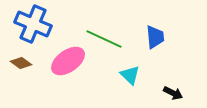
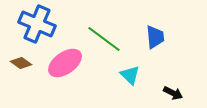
blue cross: moved 4 px right
green line: rotated 12 degrees clockwise
pink ellipse: moved 3 px left, 2 px down
